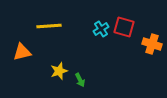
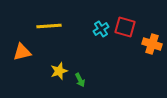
red square: moved 1 px right
